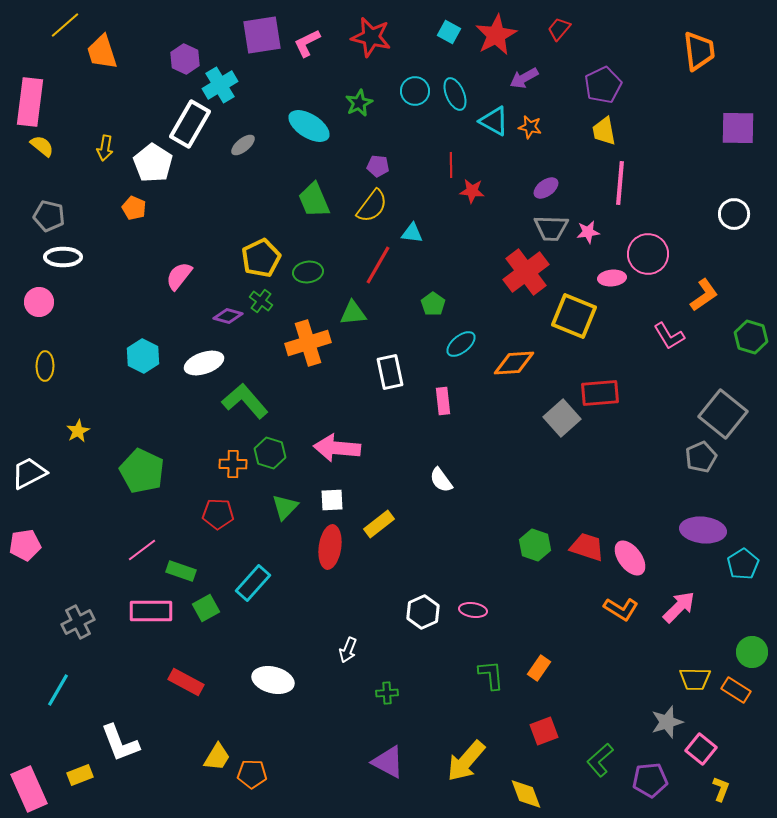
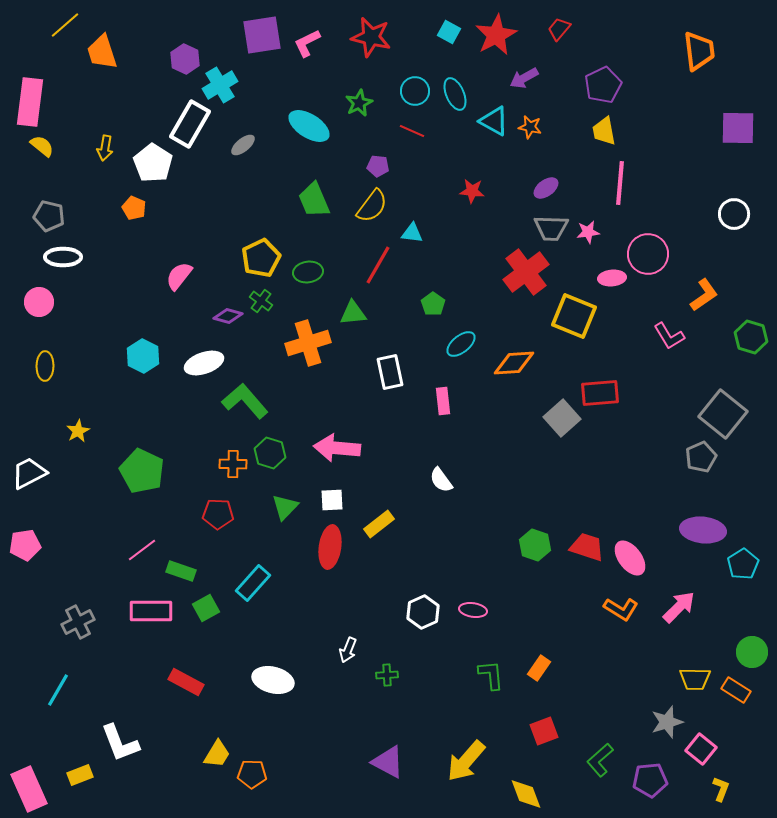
red line at (451, 165): moved 39 px left, 34 px up; rotated 65 degrees counterclockwise
green cross at (387, 693): moved 18 px up
yellow trapezoid at (217, 757): moved 3 px up
